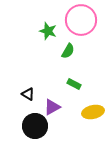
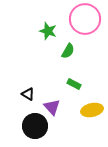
pink circle: moved 4 px right, 1 px up
purple triangle: rotated 42 degrees counterclockwise
yellow ellipse: moved 1 px left, 2 px up
